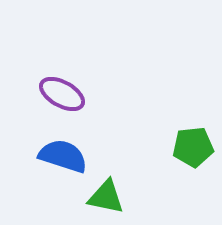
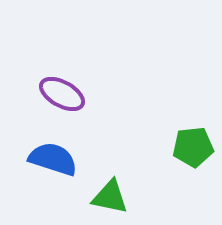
blue semicircle: moved 10 px left, 3 px down
green triangle: moved 4 px right
